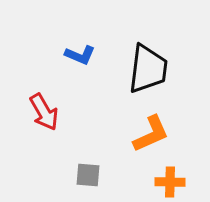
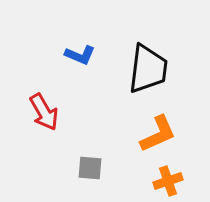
orange L-shape: moved 7 px right
gray square: moved 2 px right, 7 px up
orange cross: moved 2 px left, 1 px up; rotated 20 degrees counterclockwise
